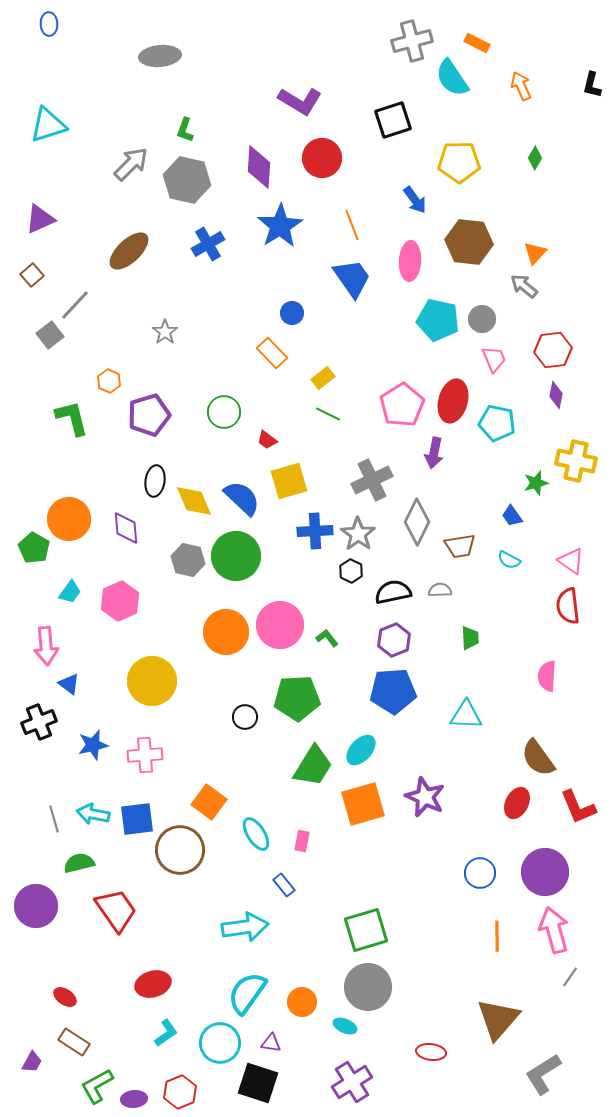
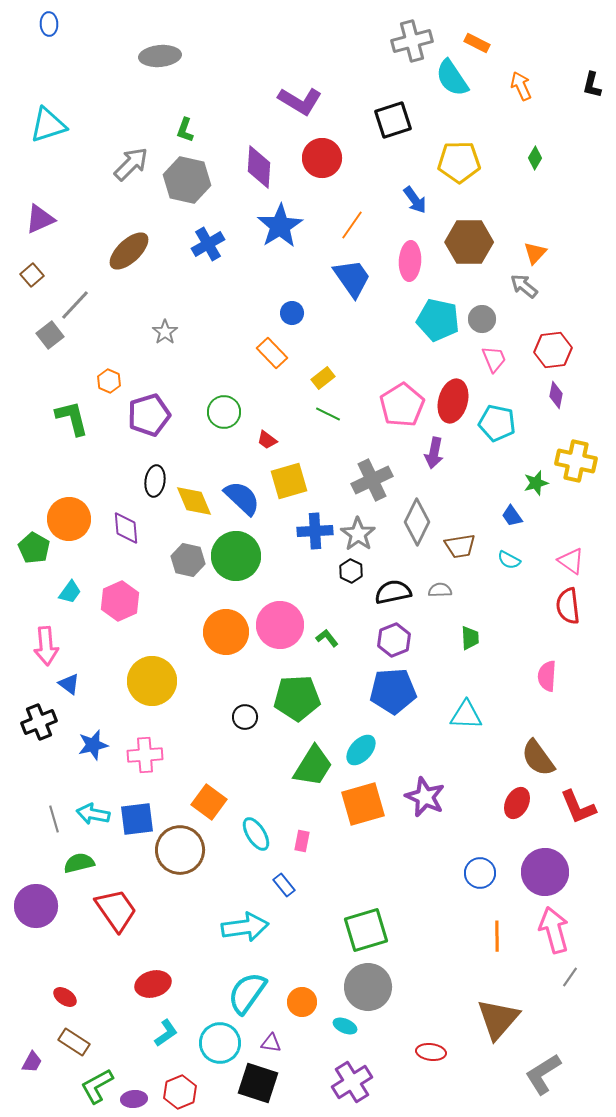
orange line at (352, 225): rotated 56 degrees clockwise
brown hexagon at (469, 242): rotated 6 degrees counterclockwise
